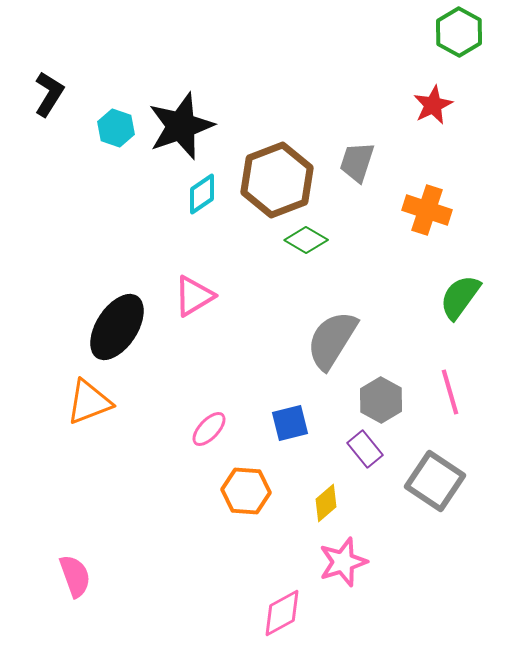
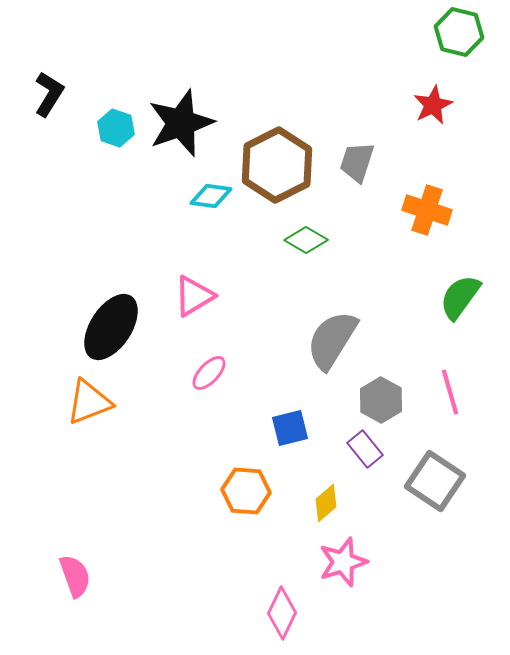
green hexagon: rotated 15 degrees counterclockwise
black star: moved 3 px up
brown hexagon: moved 15 px up; rotated 6 degrees counterclockwise
cyan diamond: moved 9 px right, 2 px down; rotated 42 degrees clockwise
black ellipse: moved 6 px left
blue square: moved 5 px down
pink ellipse: moved 56 px up
pink diamond: rotated 36 degrees counterclockwise
